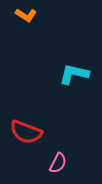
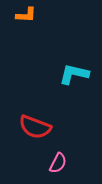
orange L-shape: rotated 30 degrees counterclockwise
red semicircle: moved 9 px right, 5 px up
